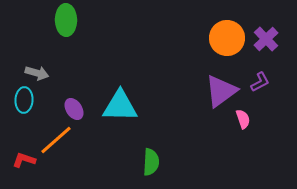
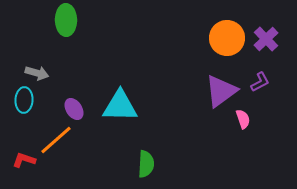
green semicircle: moved 5 px left, 2 px down
